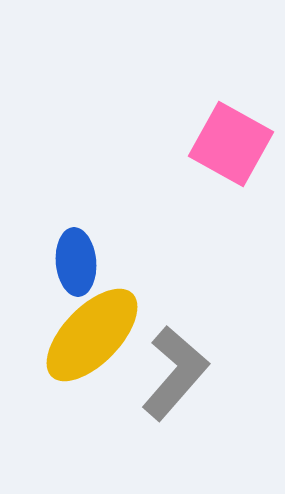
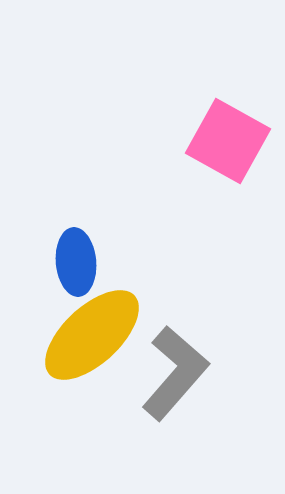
pink square: moved 3 px left, 3 px up
yellow ellipse: rotated 3 degrees clockwise
